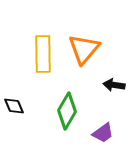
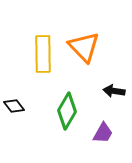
orange triangle: moved 2 px up; rotated 24 degrees counterclockwise
black arrow: moved 6 px down
black diamond: rotated 15 degrees counterclockwise
purple trapezoid: rotated 25 degrees counterclockwise
